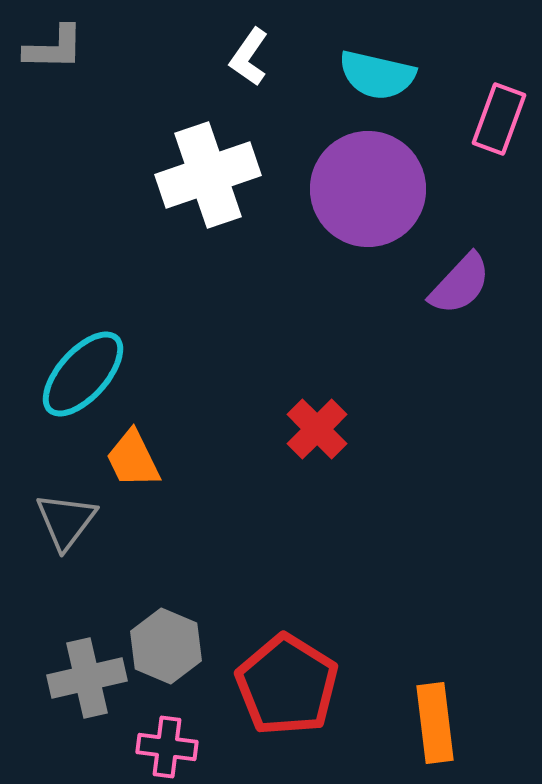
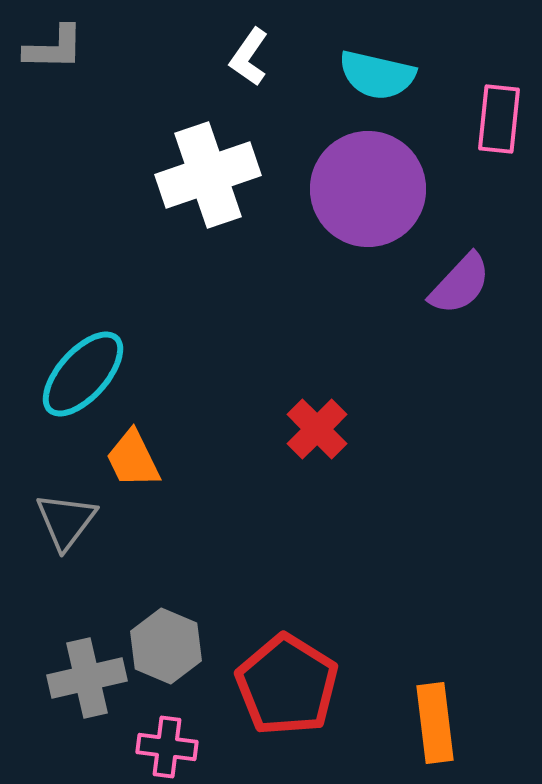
pink rectangle: rotated 14 degrees counterclockwise
